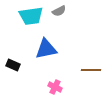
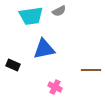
blue triangle: moved 2 px left
